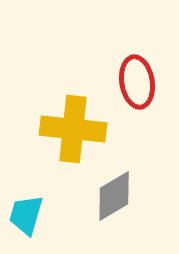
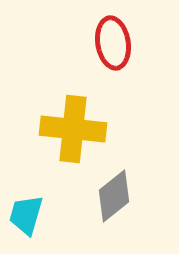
red ellipse: moved 24 px left, 39 px up
gray diamond: rotated 8 degrees counterclockwise
